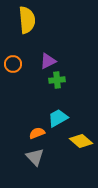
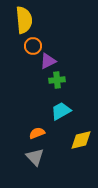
yellow semicircle: moved 3 px left
orange circle: moved 20 px right, 18 px up
cyan trapezoid: moved 3 px right, 7 px up
yellow diamond: moved 1 px up; rotated 55 degrees counterclockwise
